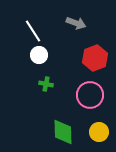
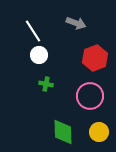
pink circle: moved 1 px down
